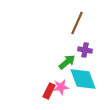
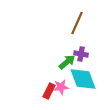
purple cross: moved 4 px left, 4 px down
